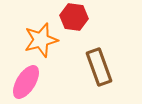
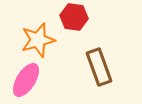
orange star: moved 3 px left
pink ellipse: moved 2 px up
